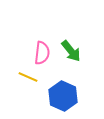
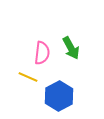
green arrow: moved 3 px up; rotated 10 degrees clockwise
blue hexagon: moved 4 px left; rotated 8 degrees clockwise
